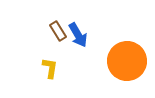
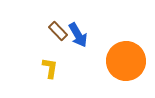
brown rectangle: rotated 12 degrees counterclockwise
orange circle: moved 1 px left
